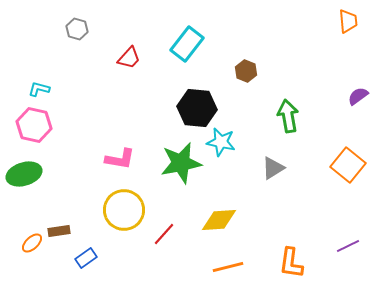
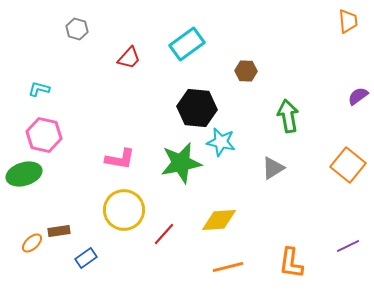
cyan rectangle: rotated 16 degrees clockwise
brown hexagon: rotated 20 degrees counterclockwise
pink hexagon: moved 10 px right, 10 px down
